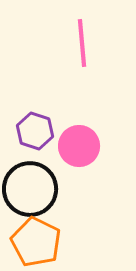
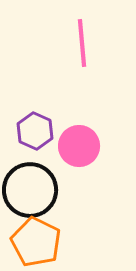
purple hexagon: rotated 6 degrees clockwise
black circle: moved 1 px down
